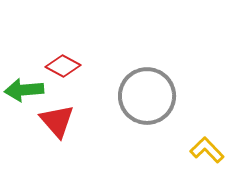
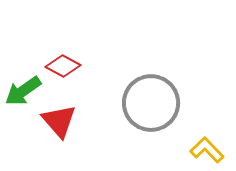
green arrow: moved 1 px left, 1 px down; rotated 30 degrees counterclockwise
gray circle: moved 4 px right, 7 px down
red triangle: moved 2 px right
